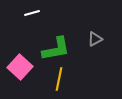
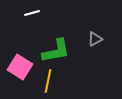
green L-shape: moved 2 px down
pink square: rotated 10 degrees counterclockwise
yellow line: moved 11 px left, 2 px down
